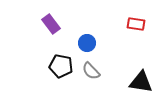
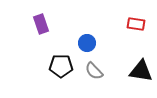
purple rectangle: moved 10 px left; rotated 18 degrees clockwise
black pentagon: rotated 10 degrees counterclockwise
gray semicircle: moved 3 px right
black triangle: moved 11 px up
